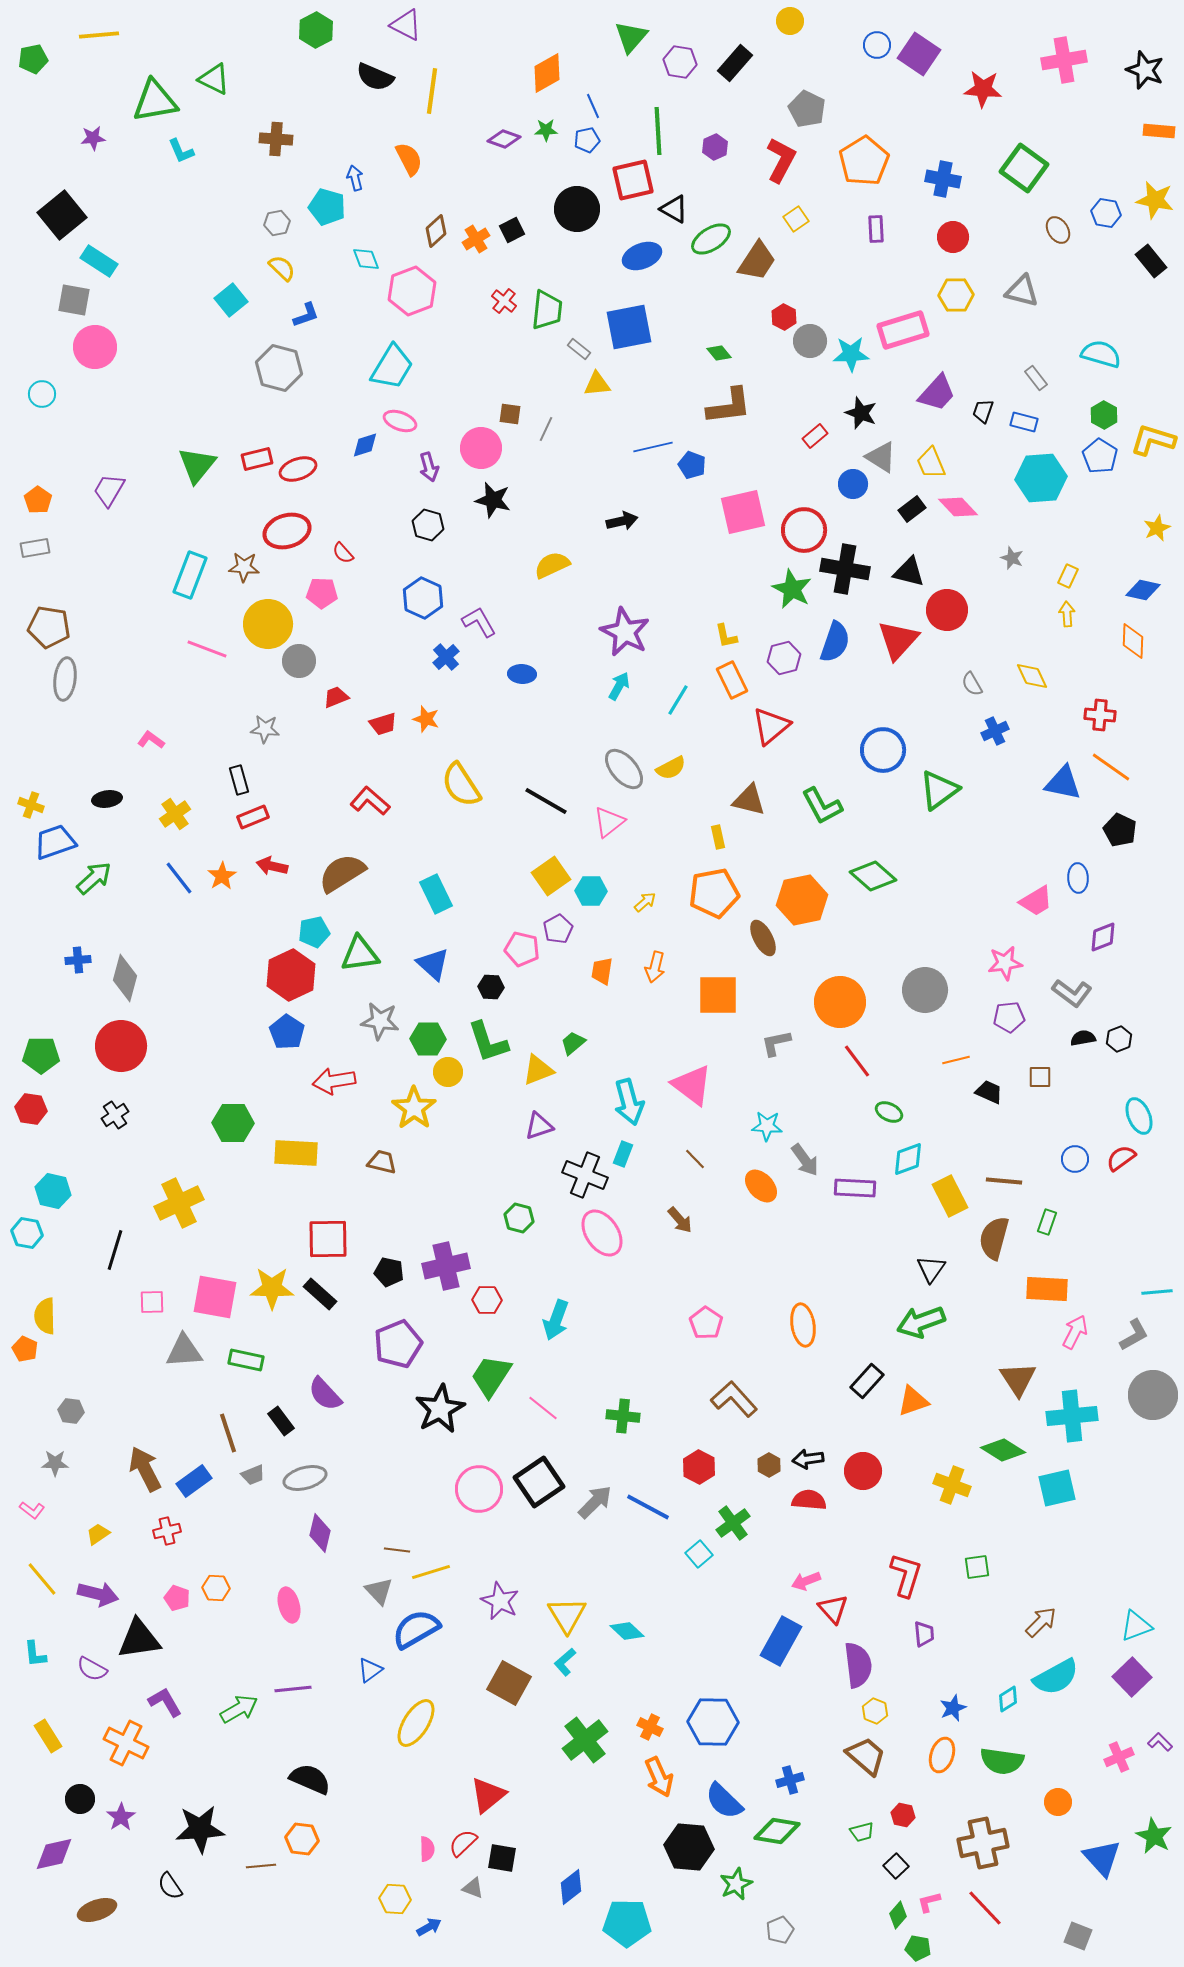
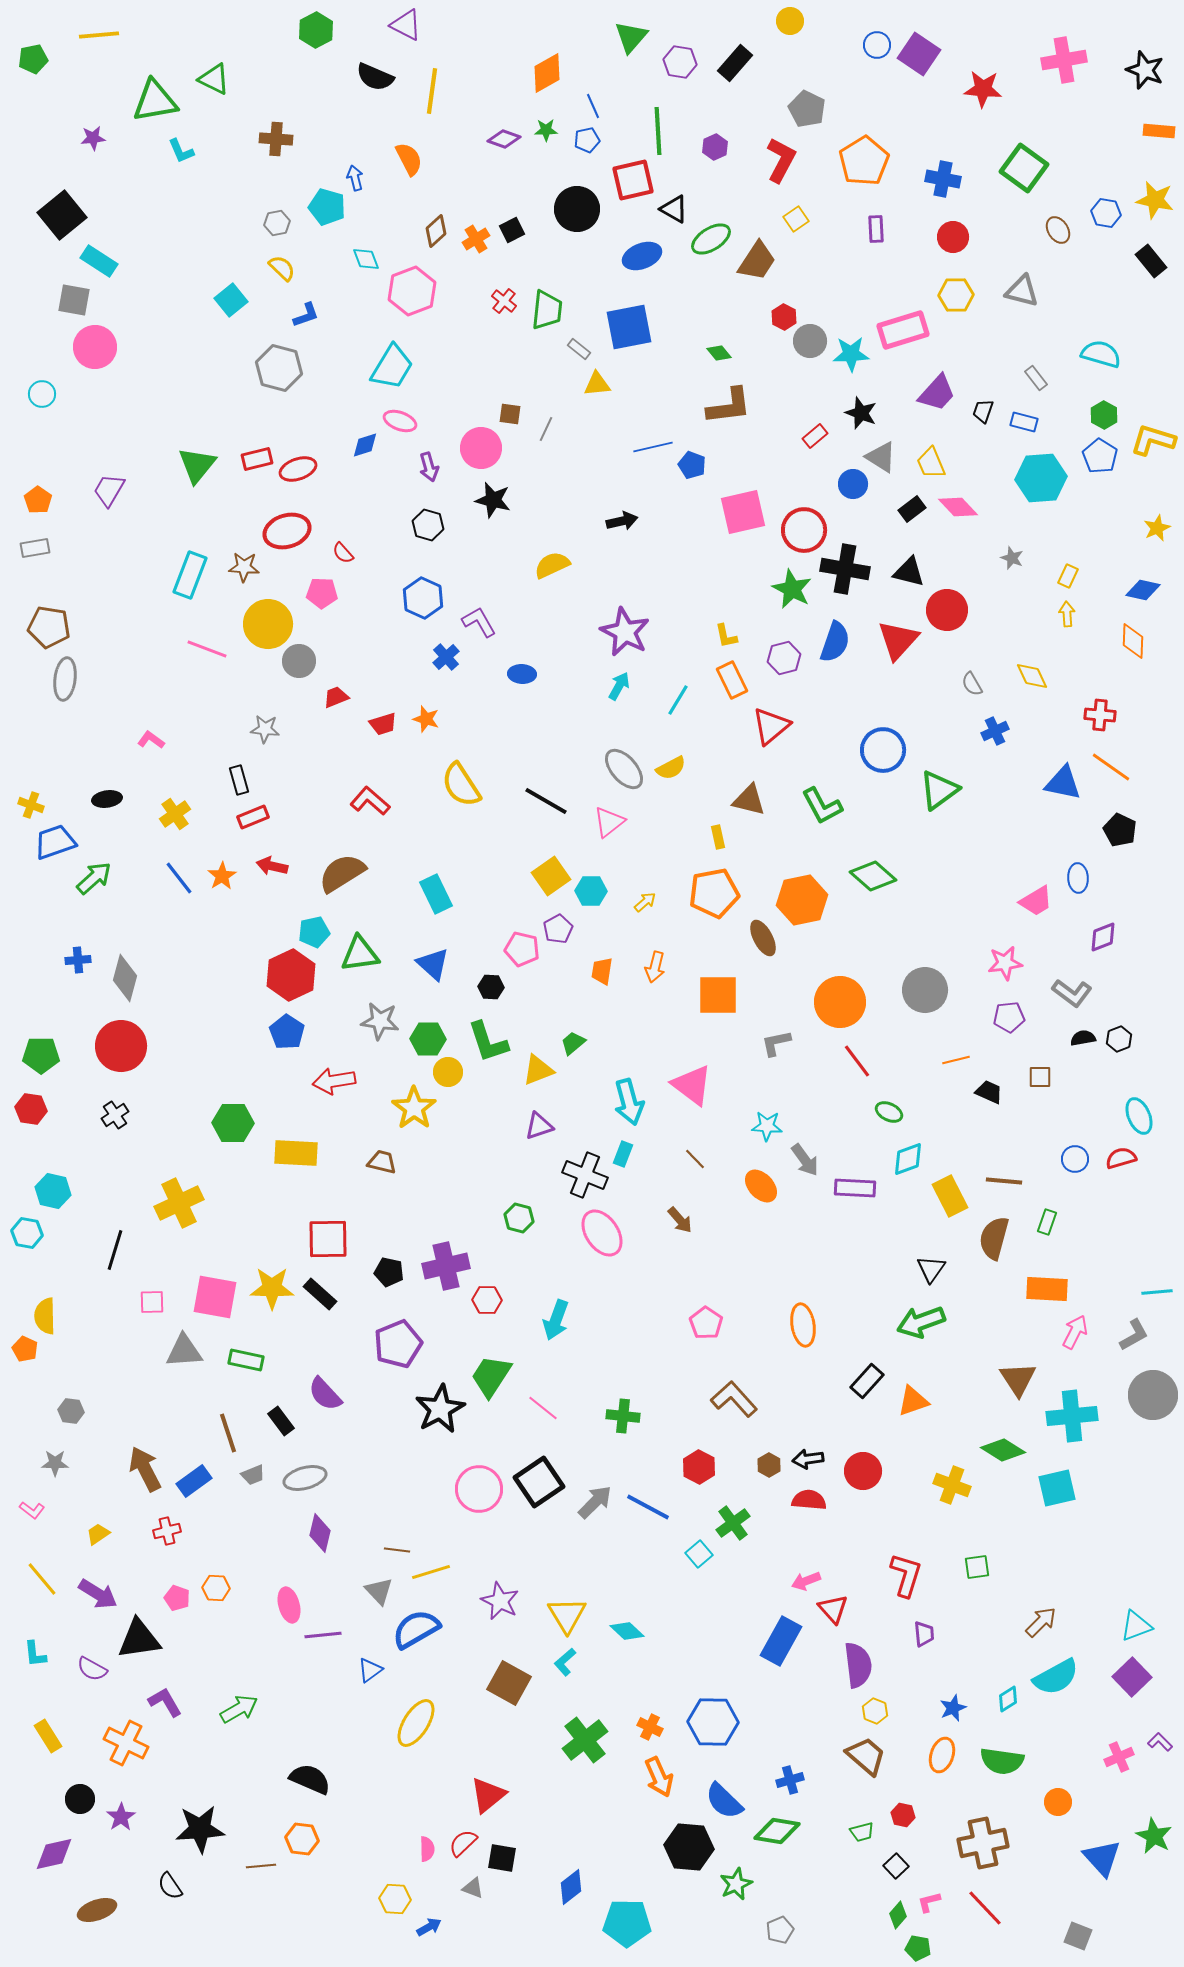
red semicircle at (1121, 1158): rotated 20 degrees clockwise
purple arrow at (98, 1594): rotated 18 degrees clockwise
purple line at (293, 1689): moved 30 px right, 54 px up
